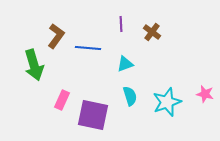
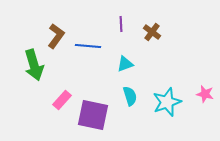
blue line: moved 2 px up
pink rectangle: rotated 18 degrees clockwise
